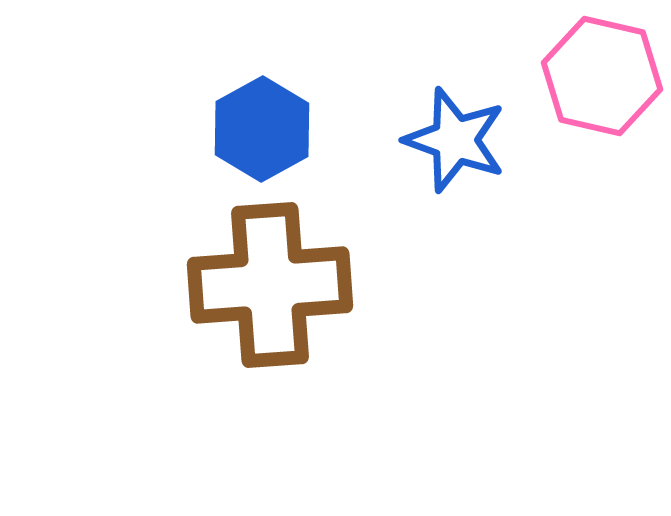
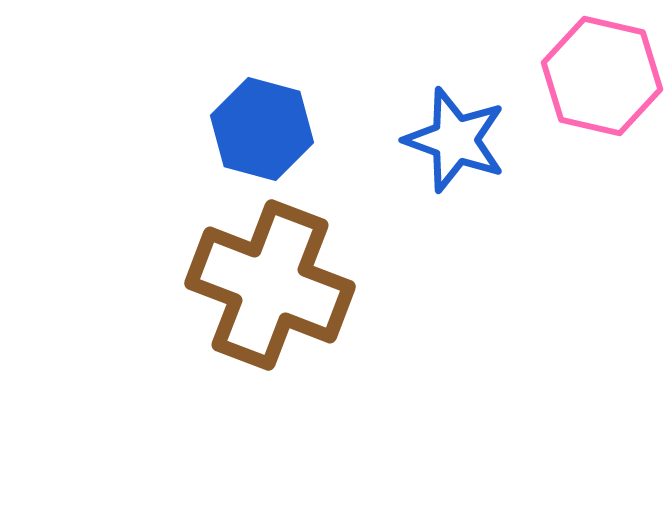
blue hexagon: rotated 16 degrees counterclockwise
brown cross: rotated 25 degrees clockwise
